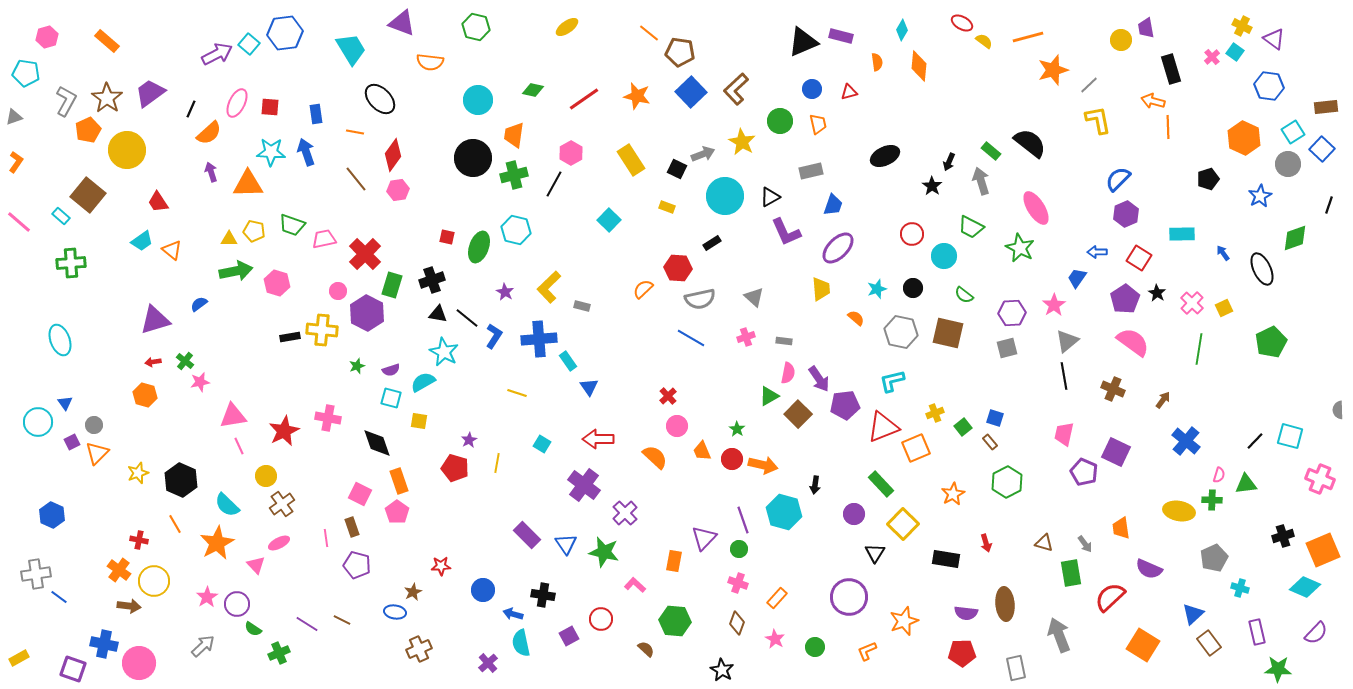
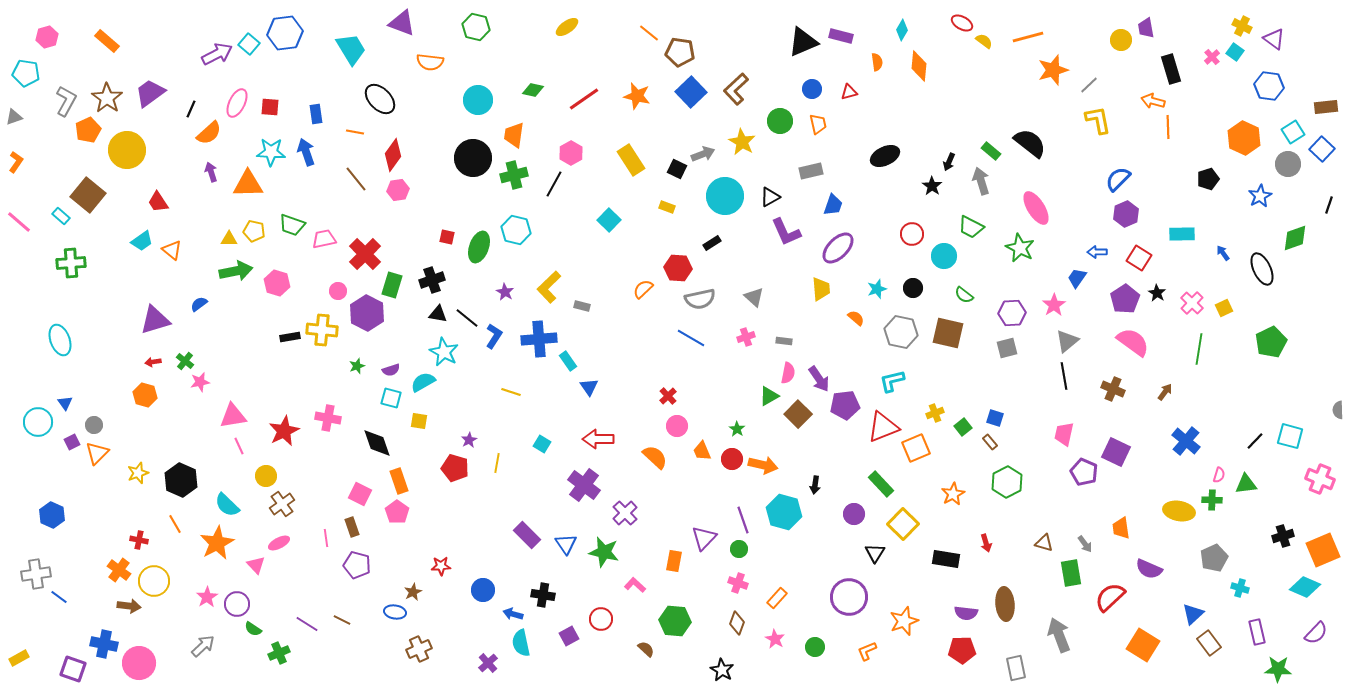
yellow line at (517, 393): moved 6 px left, 1 px up
brown arrow at (1163, 400): moved 2 px right, 8 px up
red pentagon at (962, 653): moved 3 px up
